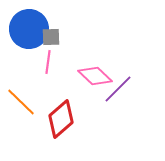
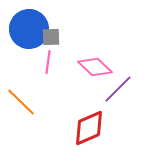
pink diamond: moved 9 px up
red diamond: moved 28 px right, 9 px down; rotated 18 degrees clockwise
